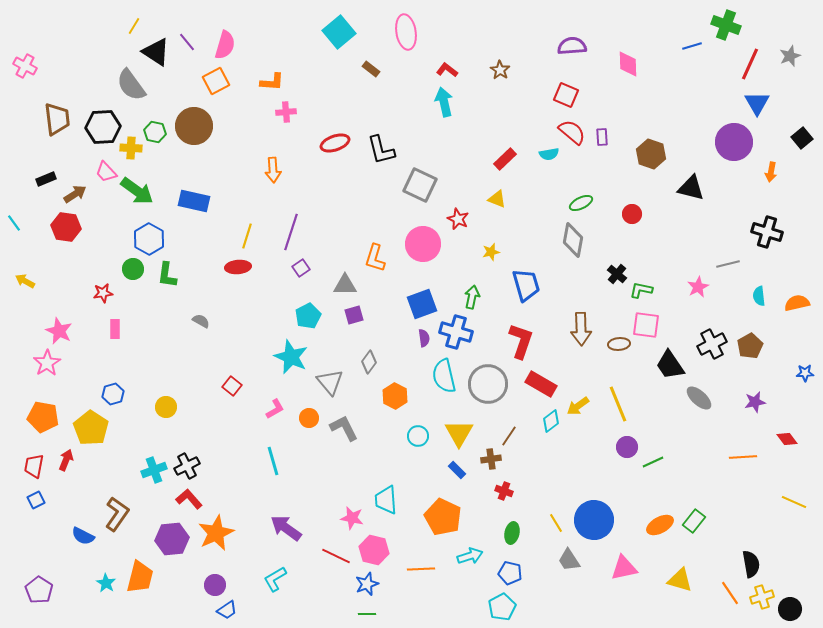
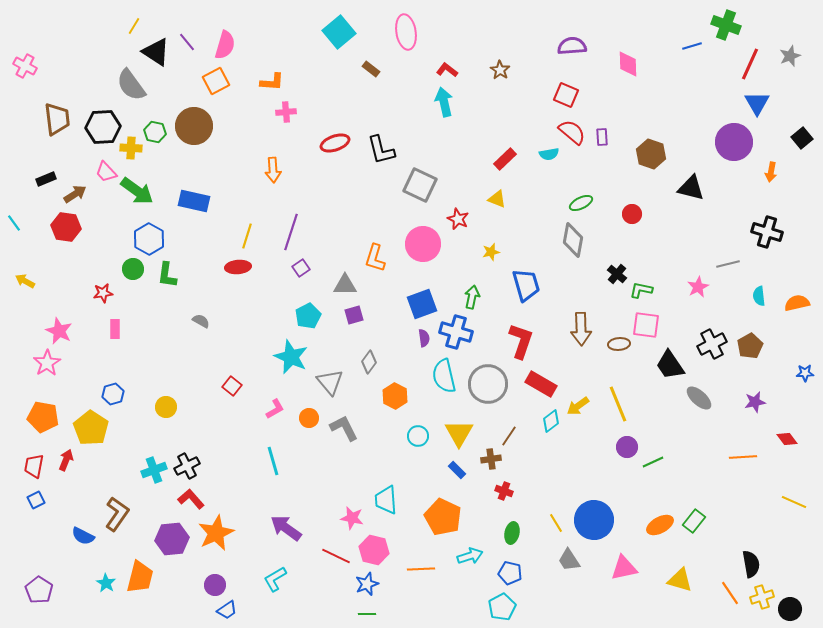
red L-shape at (189, 499): moved 2 px right
